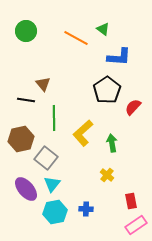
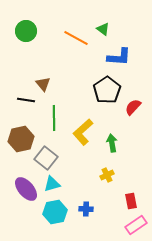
yellow L-shape: moved 1 px up
yellow cross: rotated 24 degrees clockwise
cyan triangle: rotated 36 degrees clockwise
